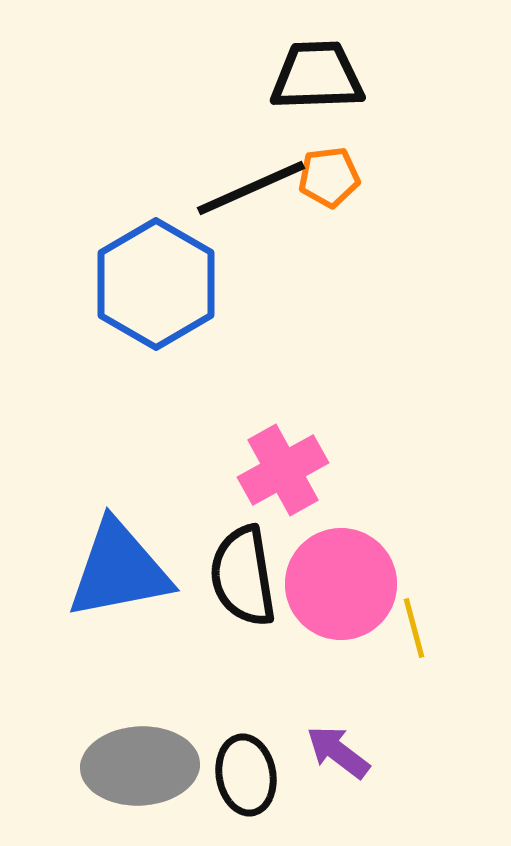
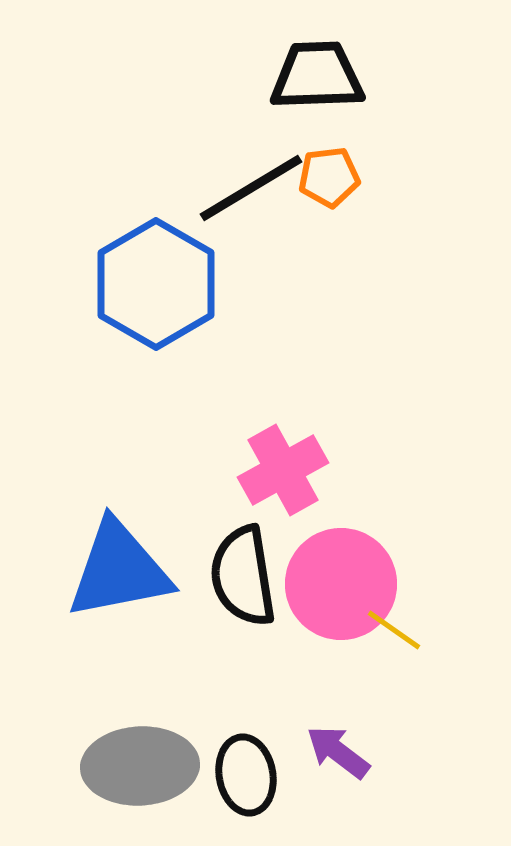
black line: rotated 7 degrees counterclockwise
yellow line: moved 20 px left, 2 px down; rotated 40 degrees counterclockwise
